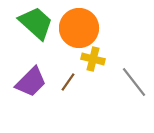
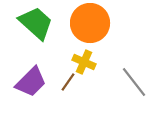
orange circle: moved 11 px right, 5 px up
yellow cross: moved 9 px left, 3 px down; rotated 10 degrees clockwise
